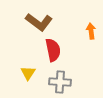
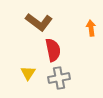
orange arrow: moved 3 px up
gray cross: moved 1 px left, 4 px up; rotated 15 degrees counterclockwise
